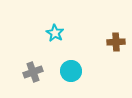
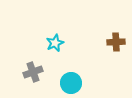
cyan star: moved 10 px down; rotated 18 degrees clockwise
cyan circle: moved 12 px down
